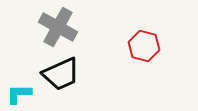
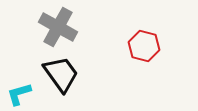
black trapezoid: rotated 102 degrees counterclockwise
cyan L-shape: rotated 16 degrees counterclockwise
